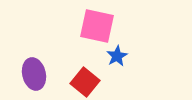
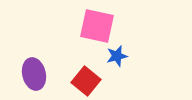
blue star: rotated 15 degrees clockwise
red square: moved 1 px right, 1 px up
